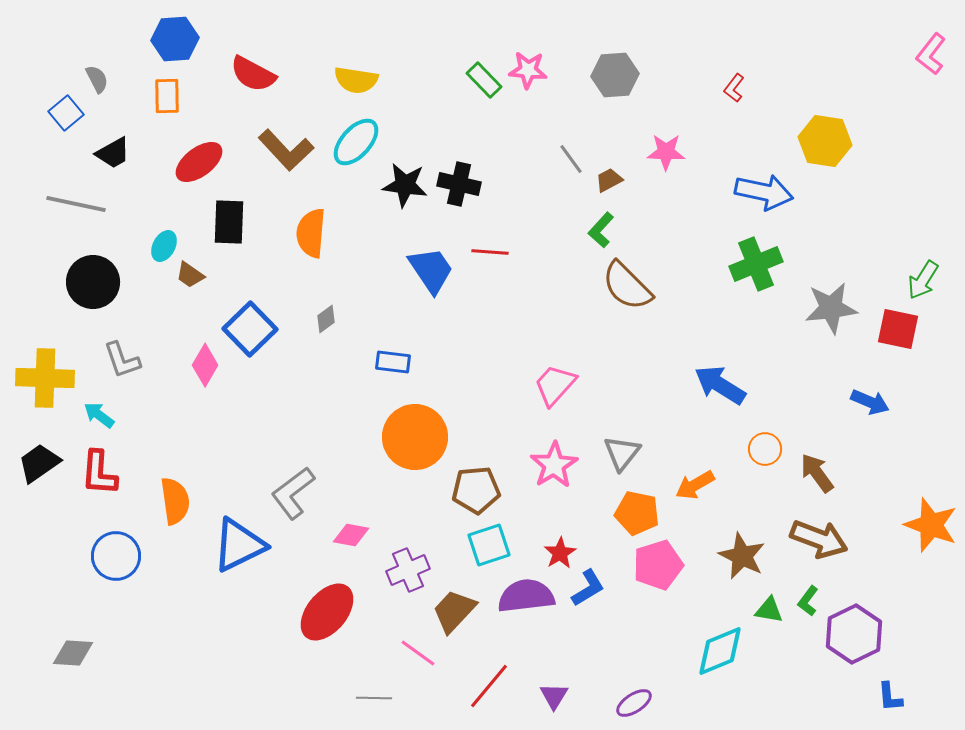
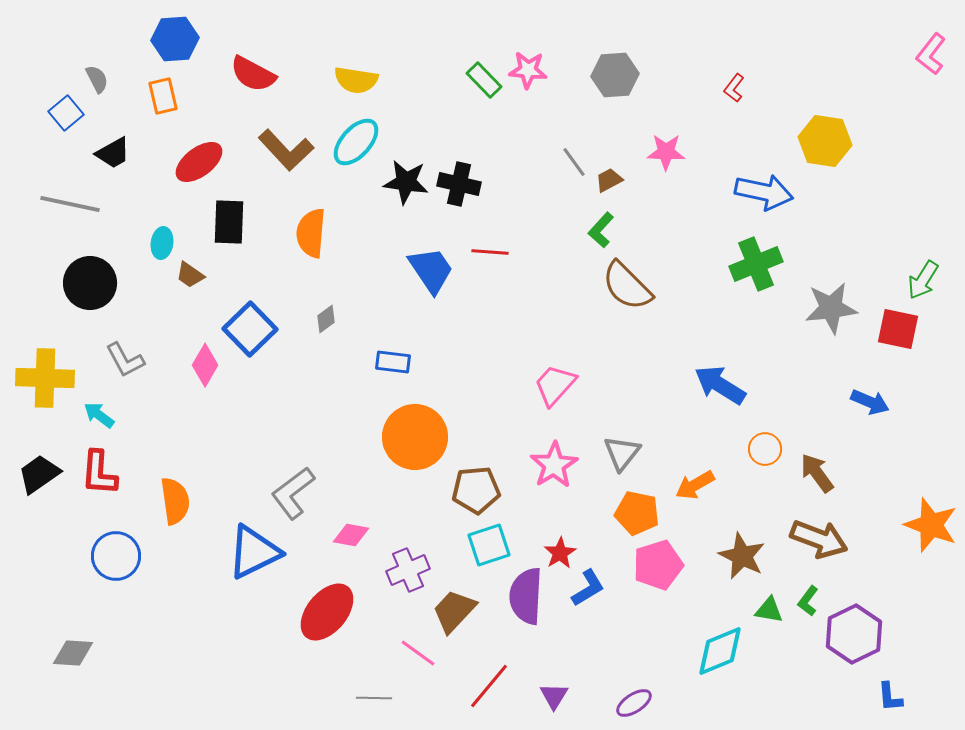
orange rectangle at (167, 96): moved 4 px left; rotated 12 degrees counterclockwise
gray line at (571, 159): moved 3 px right, 3 px down
black star at (405, 185): moved 1 px right, 3 px up
gray line at (76, 204): moved 6 px left
cyan ellipse at (164, 246): moved 2 px left, 3 px up; rotated 20 degrees counterclockwise
black circle at (93, 282): moved 3 px left, 1 px down
gray L-shape at (122, 360): moved 3 px right; rotated 9 degrees counterclockwise
black trapezoid at (39, 463): moved 11 px down
blue triangle at (239, 545): moved 15 px right, 7 px down
purple semicircle at (526, 596): rotated 80 degrees counterclockwise
